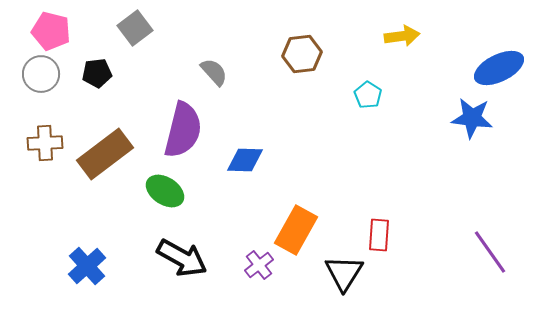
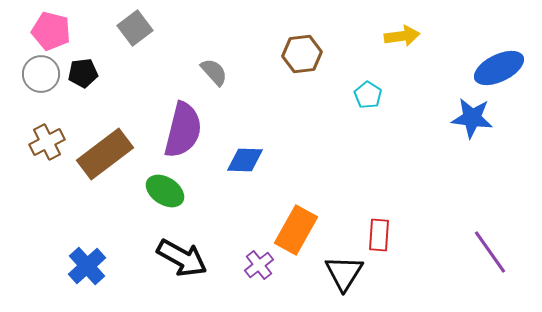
black pentagon: moved 14 px left
brown cross: moved 2 px right, 1 px up; rotated 24 degrees counterclockwise
